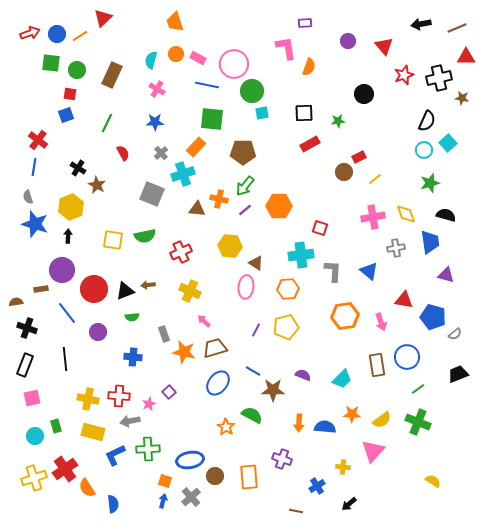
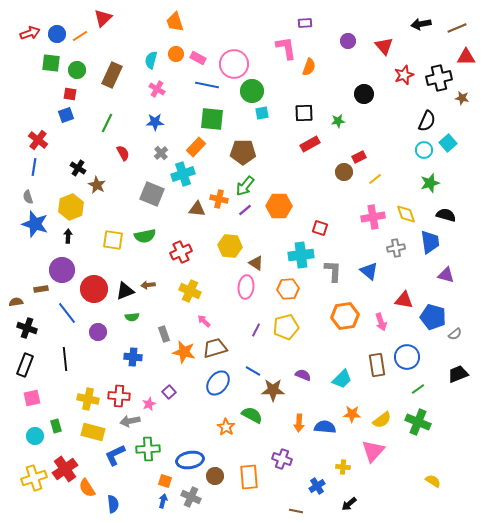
gray cross at (191, 497): rotated 24 degrees counterclockwise
